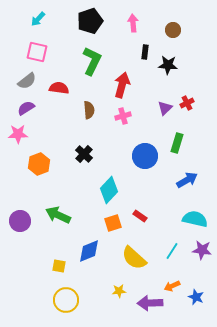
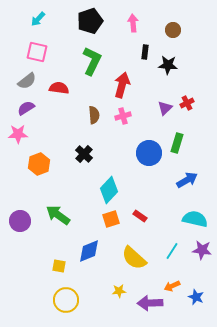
brown semicircle: moved 5 px right, 5 px down
blue circle: moved 4 px right, 3 px up
green arrow: rotated 10 degrees clockwise
orange square: moved 2 px left, 4 px up
